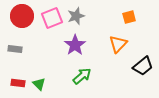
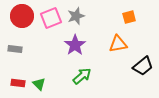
pink square: moved 1 px left
orange triangle: rotated 36 degrees clockwise
